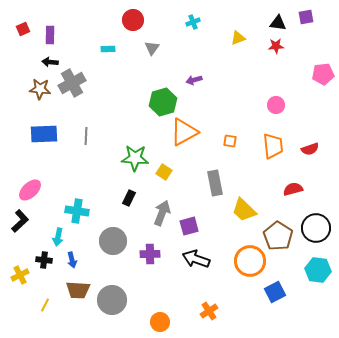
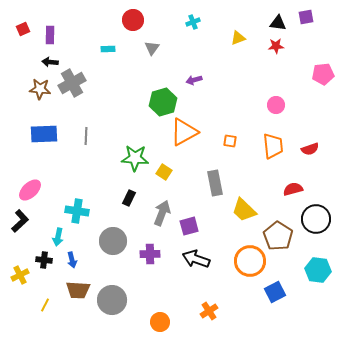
black circle at (316, 228): moved 9 px up
